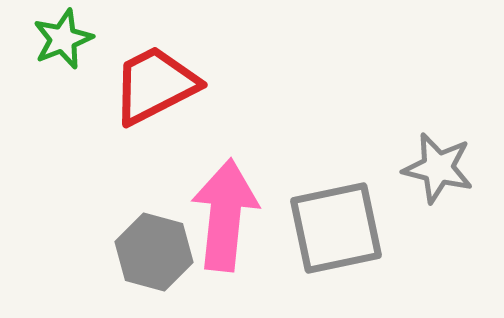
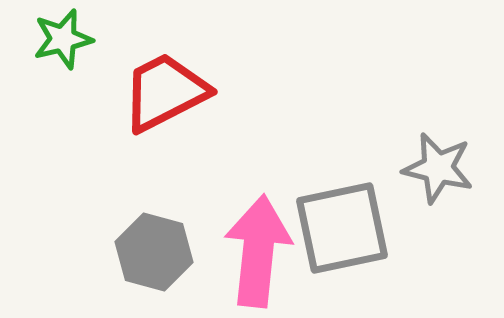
green star: rotated 8 degrees clockwise
red trapezoid: moved 10 px right, 7 px down
pink arrow: moved 33 px right, 36 px down
gray square: moved 6 px right
